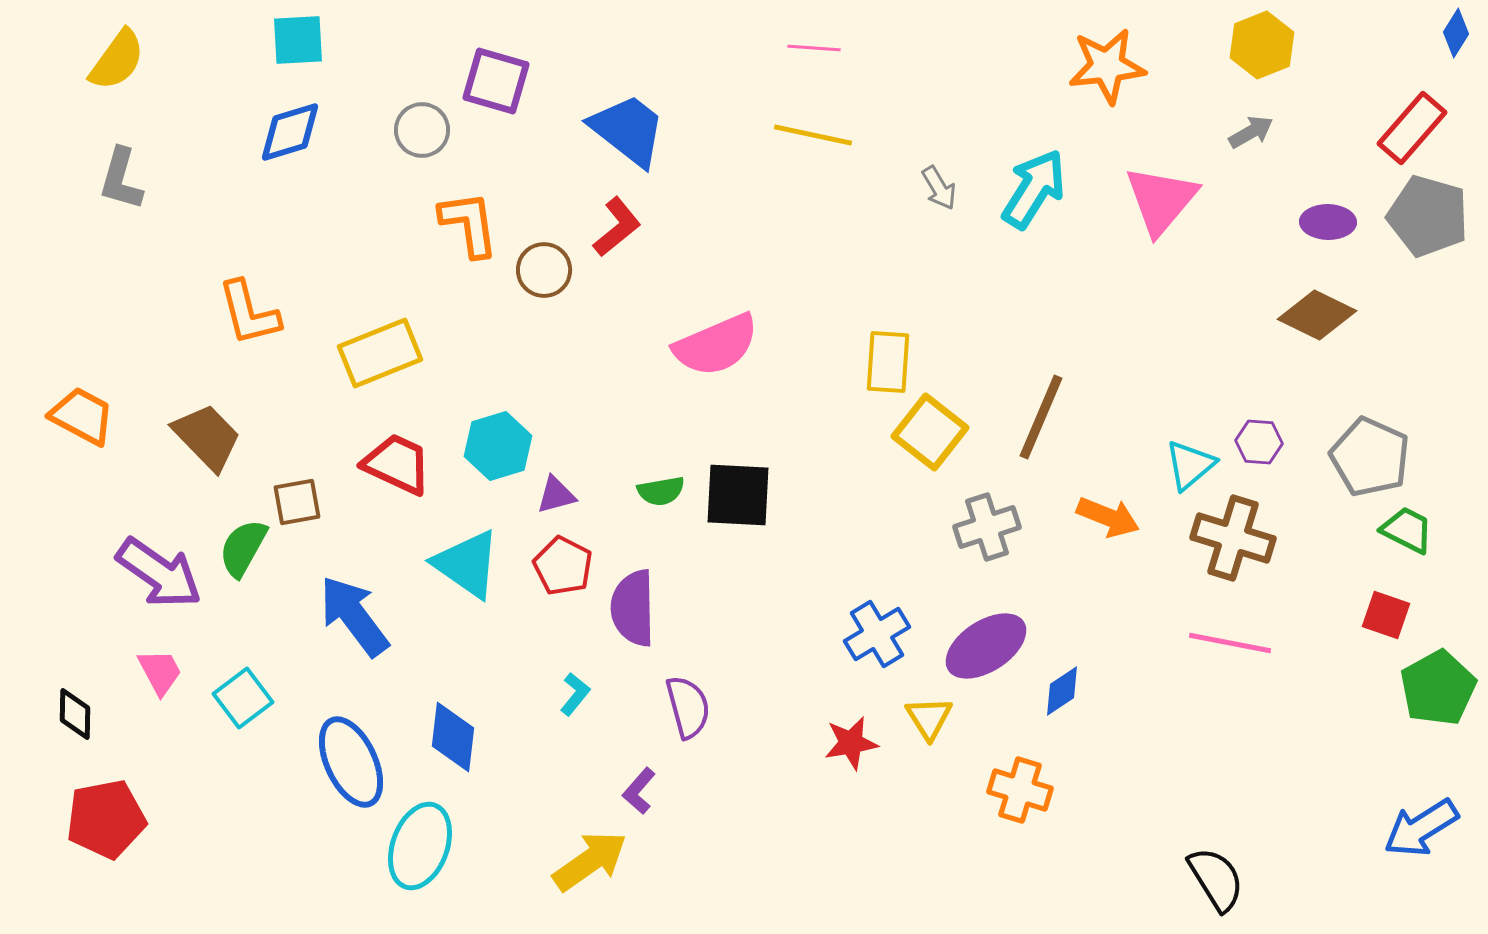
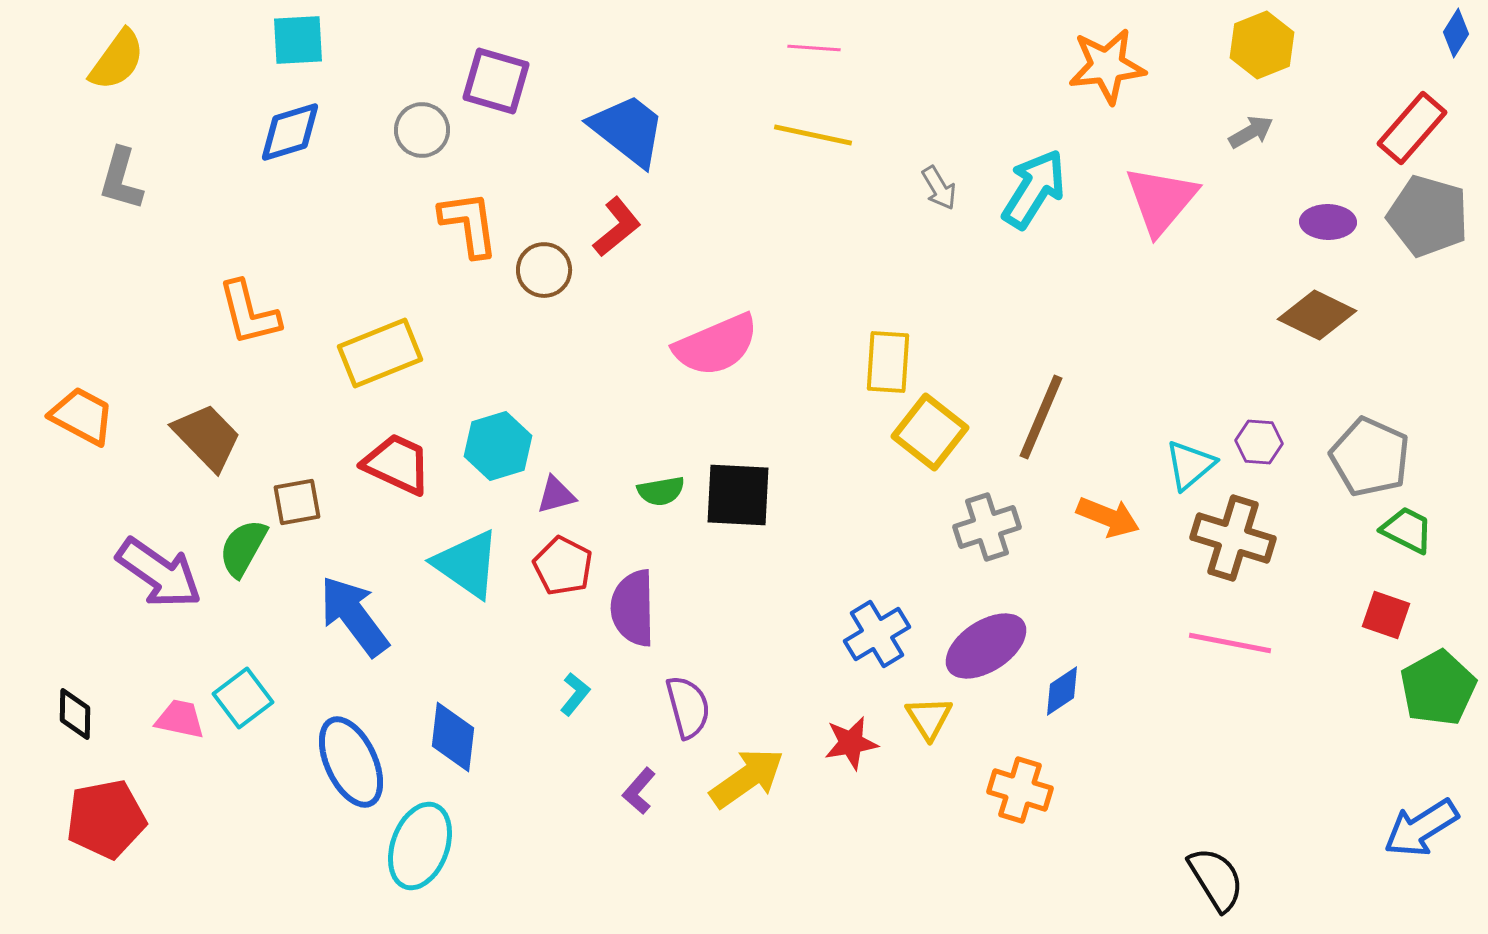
pink trapezoid at (160, 672): moved 20 px right, 47 px down; rotated 50 degrees counterclockwise
yellow arrow at (590, 861): moved 157 px right, 83 px up
